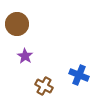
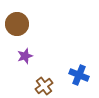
purple star: rotated 21 degrees clockwise
brown cross: rotated 24 degrees clockwise
